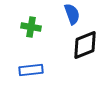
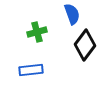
green cross: moved 6 px right, 5 px down; rotated 24 degrees counterclockwise
black diamond: rotated 32 degrees counterclockwise
